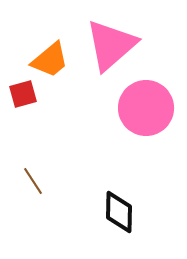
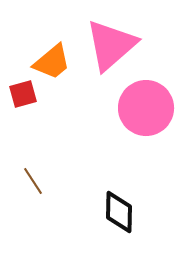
orange trapezoid: moved 2 px right, 2 px down
